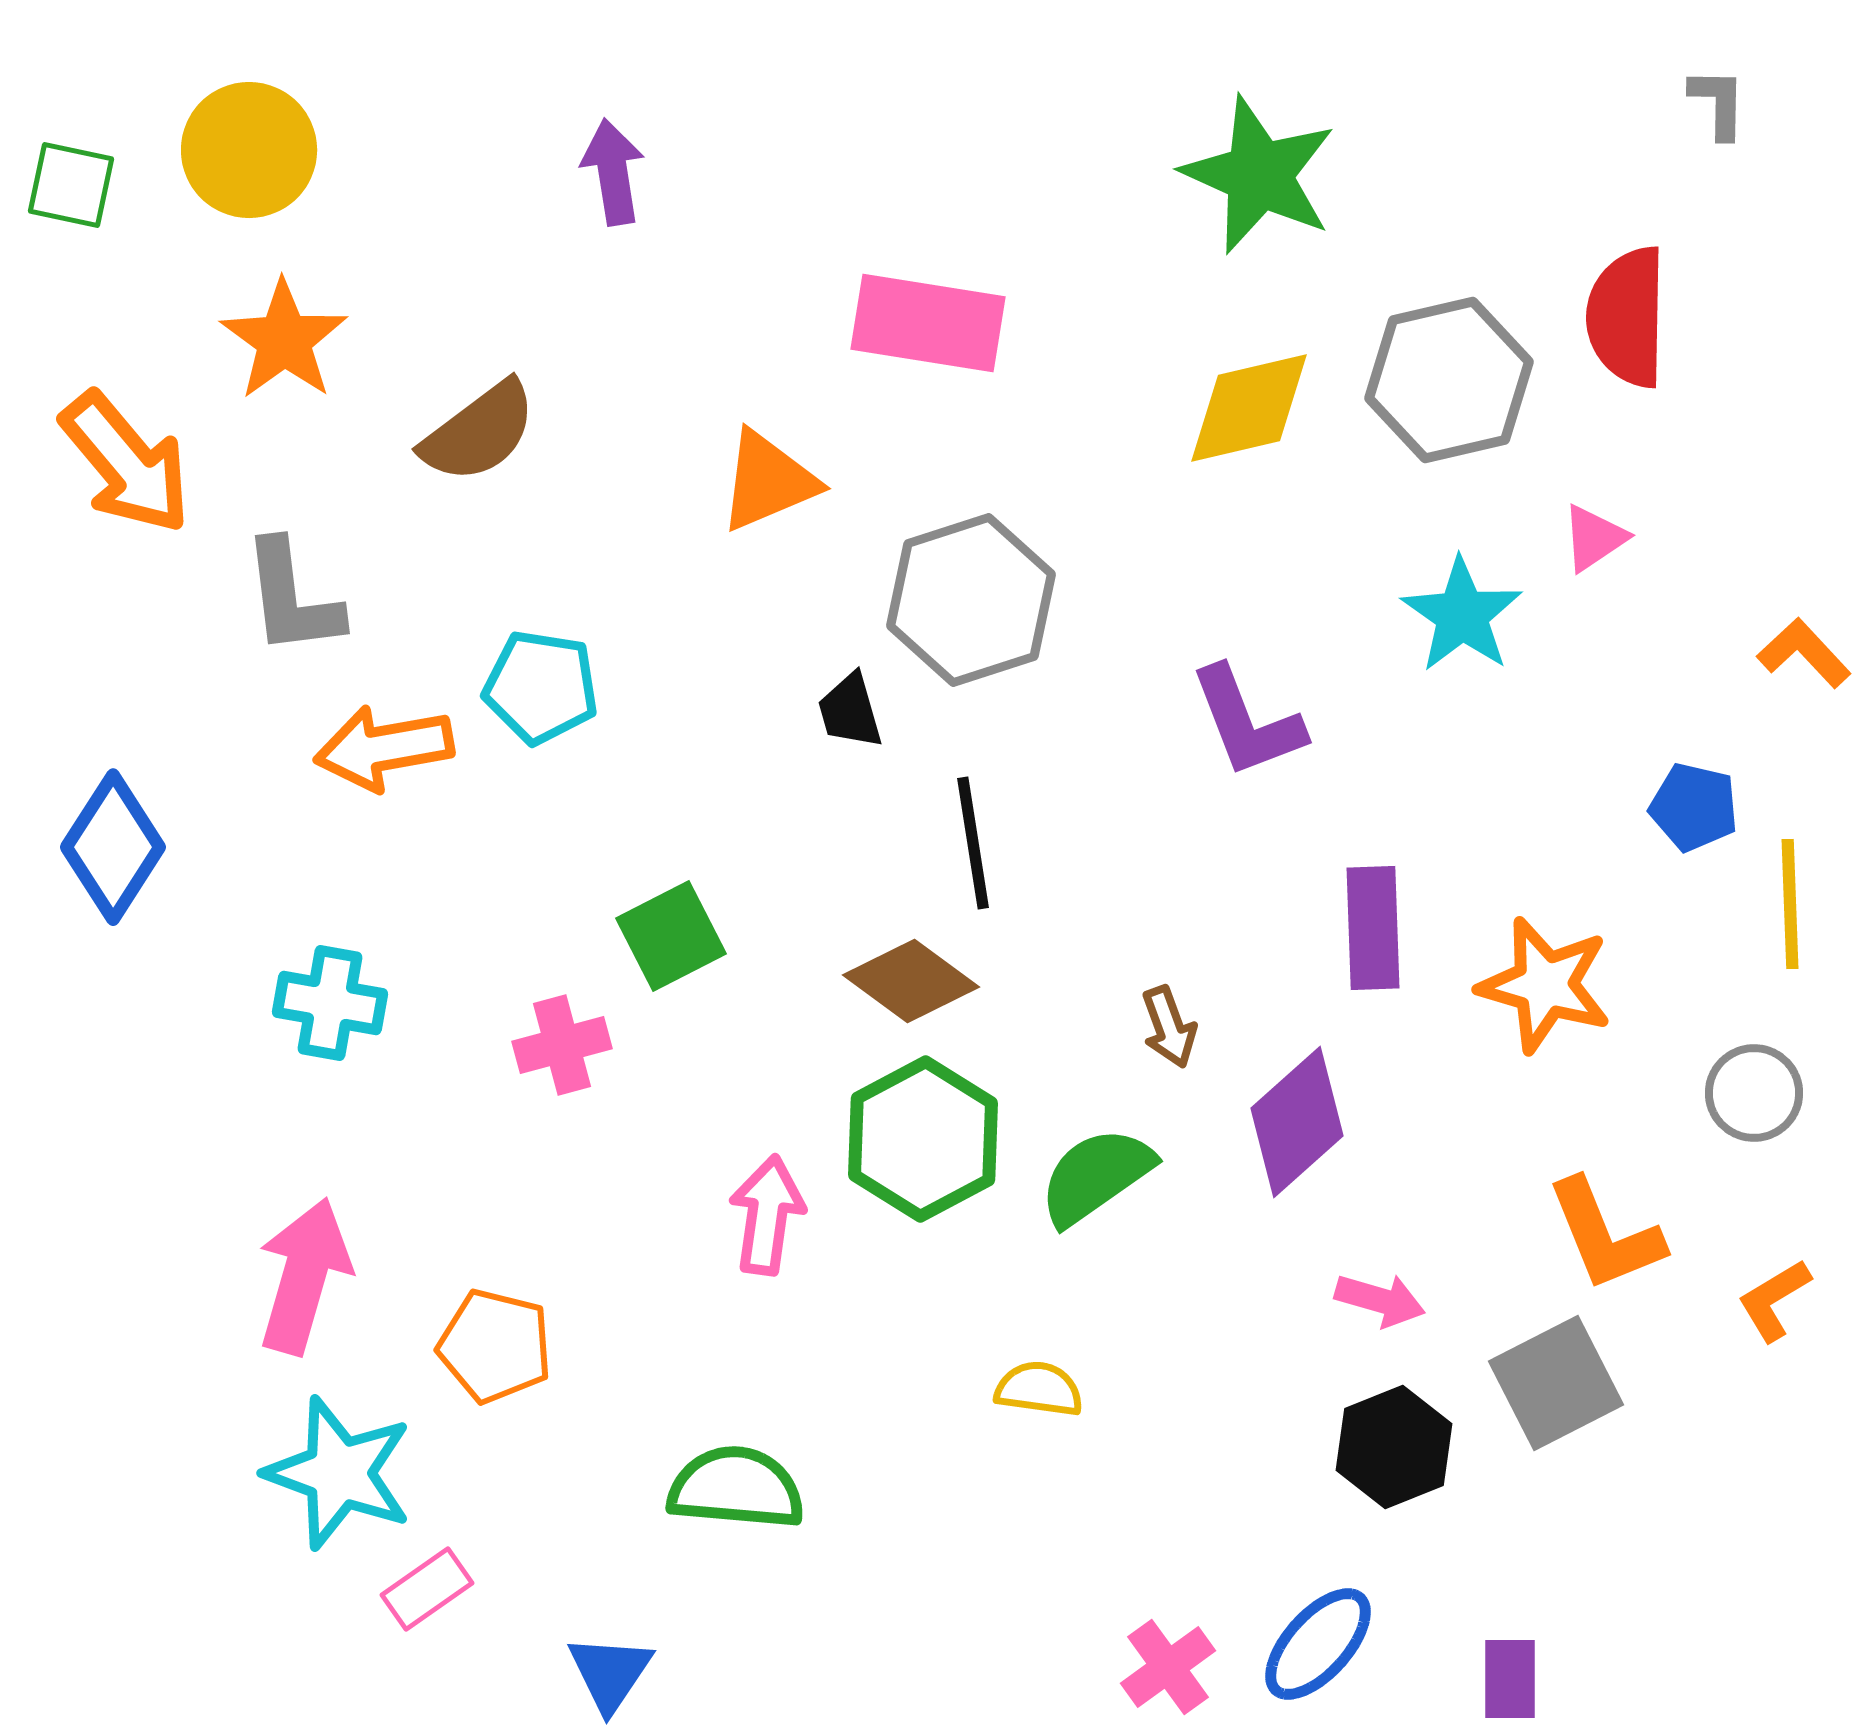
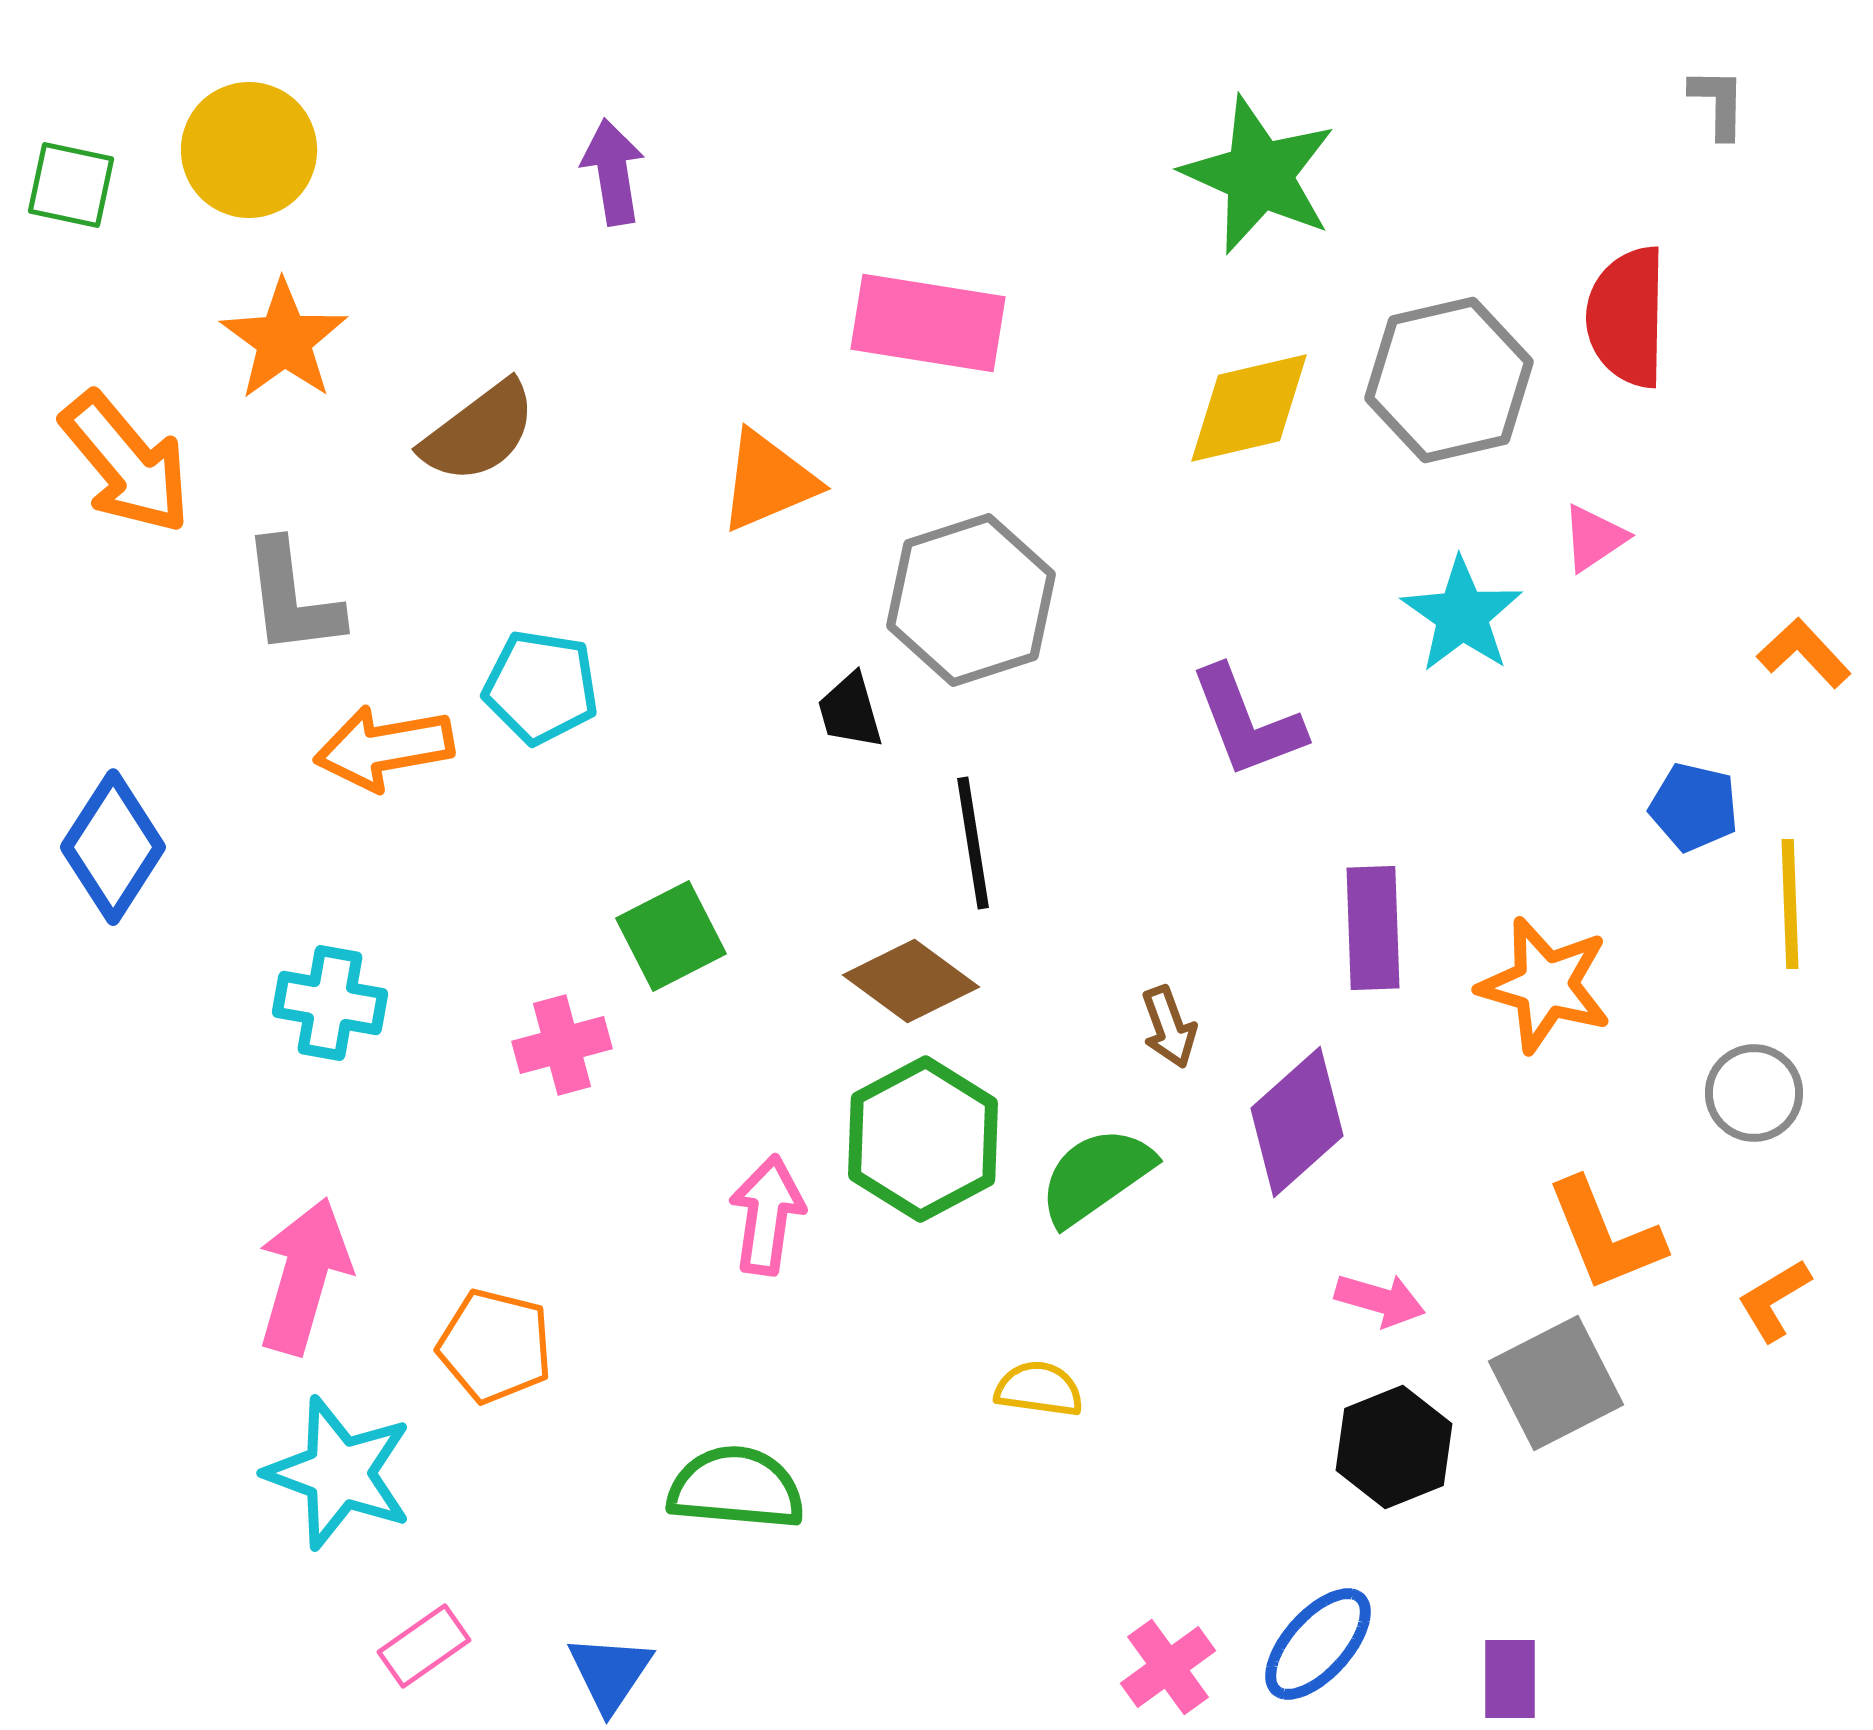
pink rectangle at (427, 1589): moved 3 px left, 57 px down
